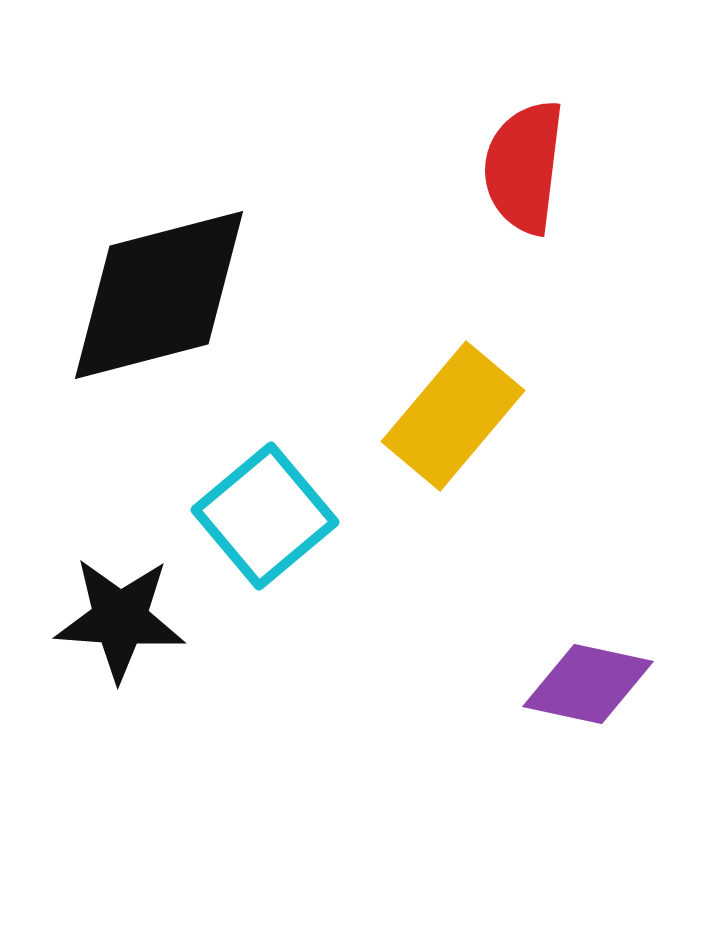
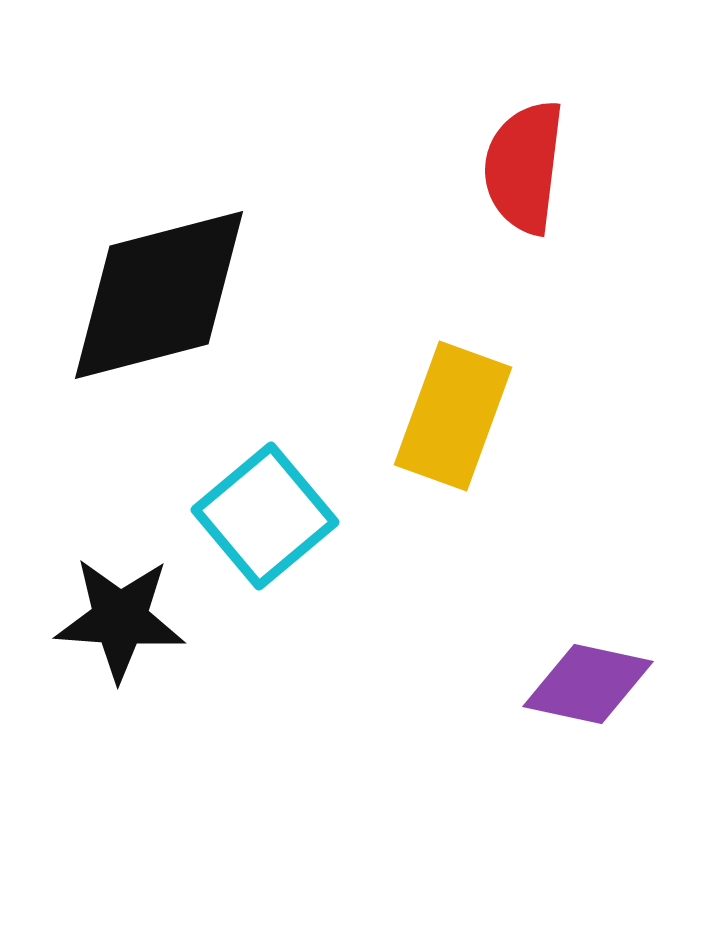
yellow rectangle: rotated 20 degrees counterclockwise
